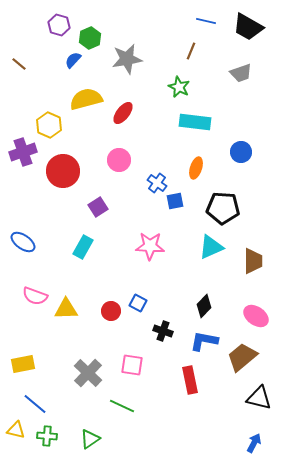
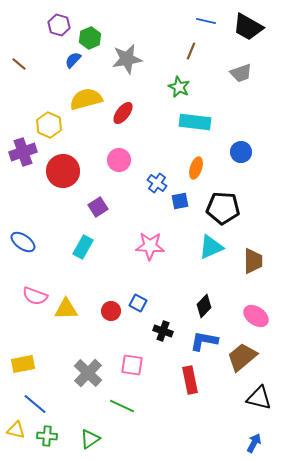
blue square at (175, 201): moved 5 px right
